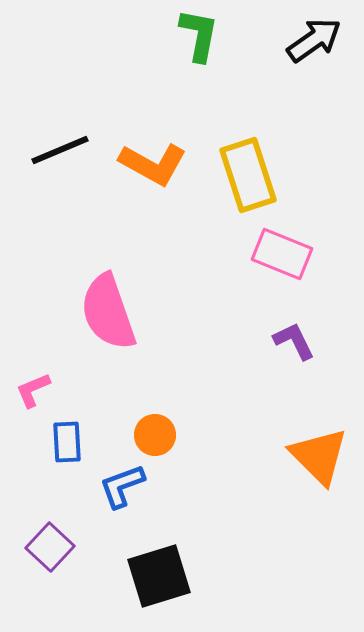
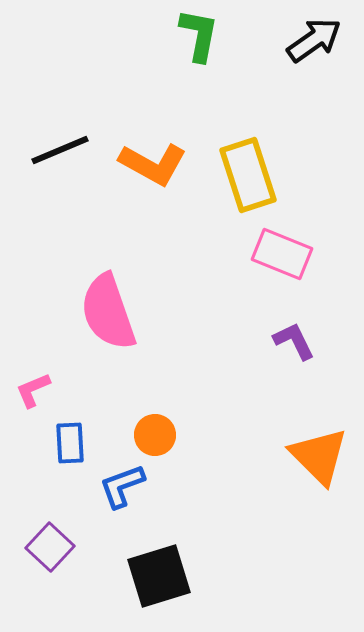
blue rectangle: moved 3 px right, 1 px down
